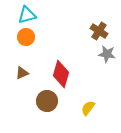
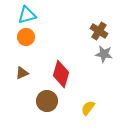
gray star: moved 3 px left
